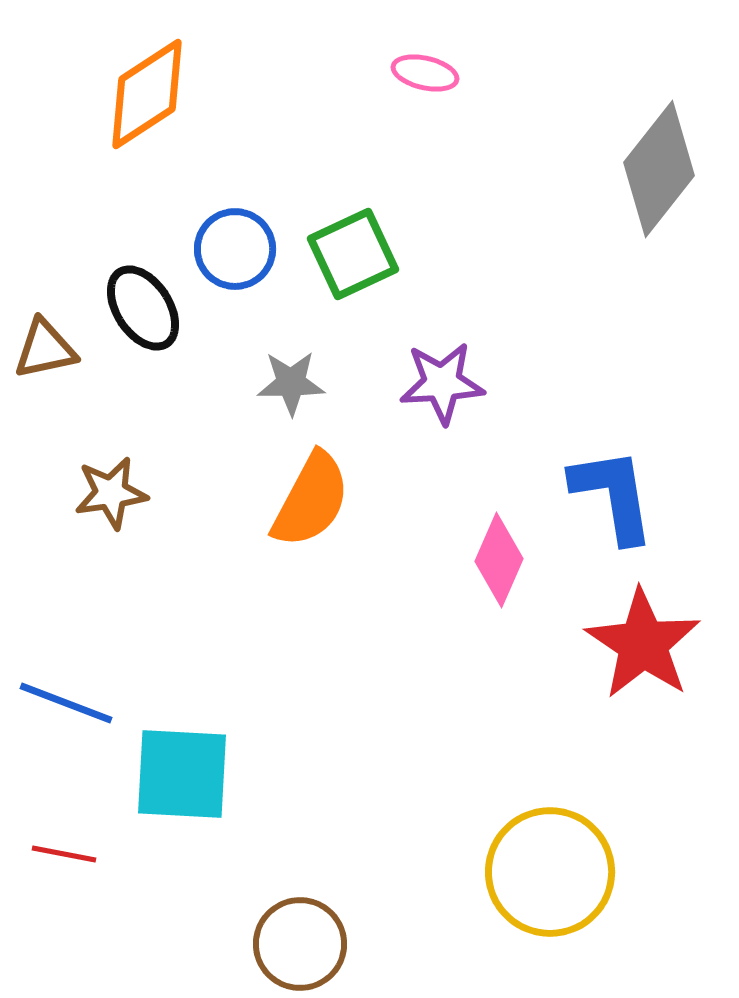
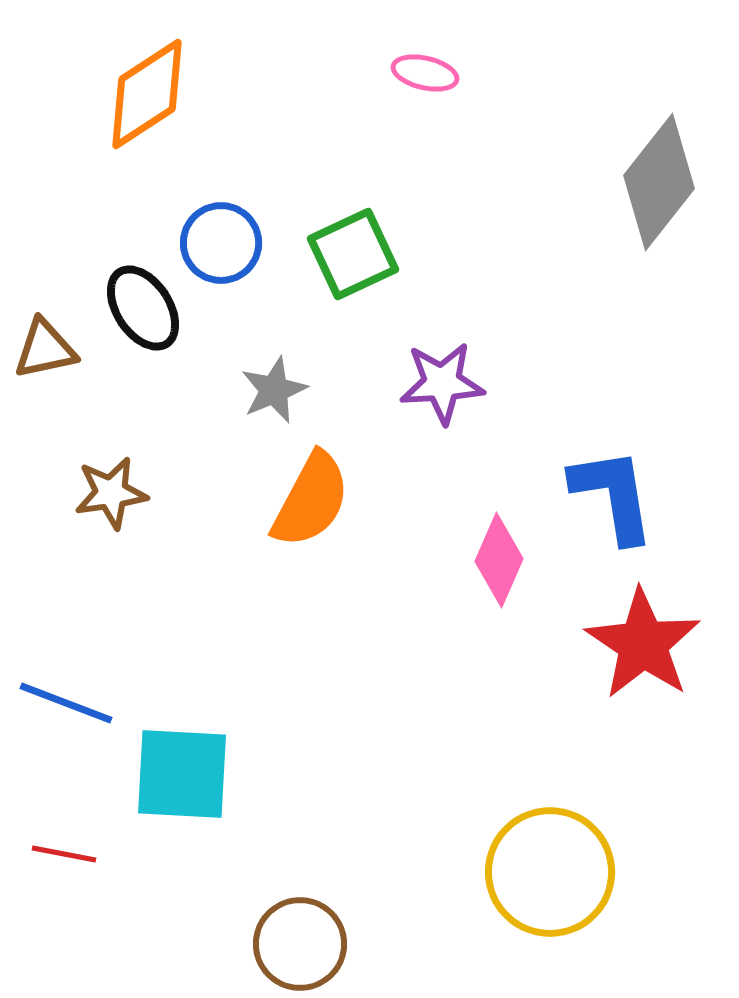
gray diamond: moved 13 px down
blue circle: moved 14 px left, 6 px up
gray star: moved 17 px left, 7 px down; rotated 22 degrees counterclockwise
